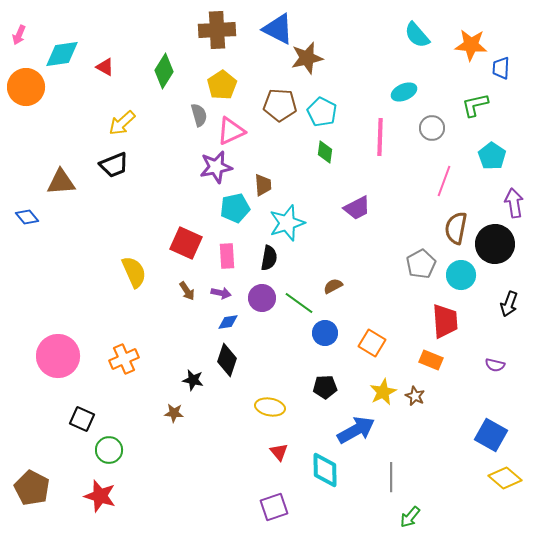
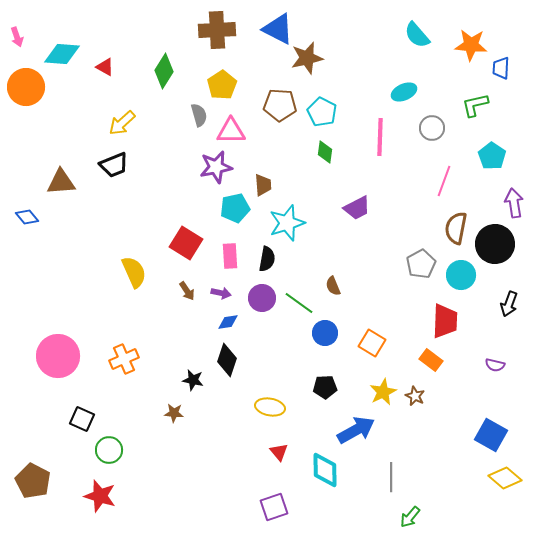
pink arrow at (19, 35): moved 2 px left, 2 px down; rotated 42 degrees counterclockwise
cyan diamond at (62, 54): rotated 12 degrees clockwise
pink triangle at (231, 131): rotated 24 degrees clockwise
red square at (186, 243): rotated 8 degrees clockwise
pink rectangle at (227, 256): moved 3 px right
black semicircle at (269, 258): moved 2 px left, 1 px down
brown semicircle at (333, 286): rotated 84 degrees counterclockwise
red trapezoid at (445, 321): rotated 6 degrees clockwise
orange rectangle at (431, 360): rotated 15 degrees clockwise
brown pentagon at (32, 488): moved 1 px right, 7 px up
